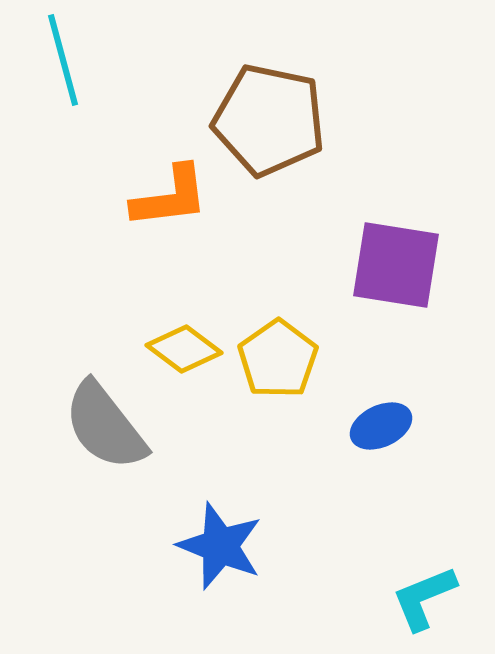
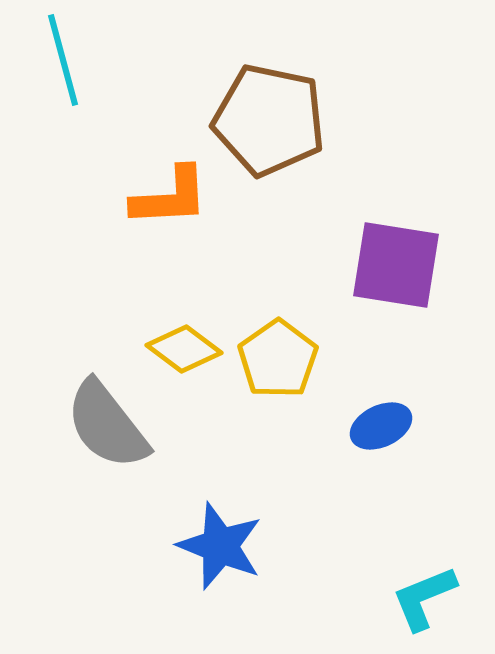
orange L-shape: rotated 4 degrees clockwise
gray semicircle: moved 2 px right, 1 px up
